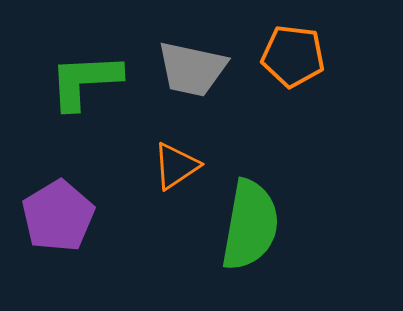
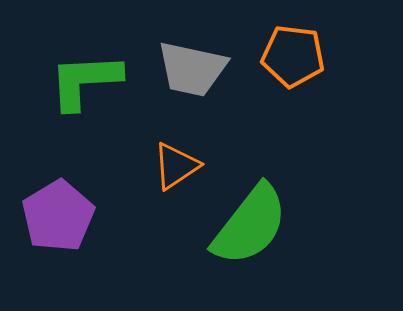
green semicircle: rotated 28 degrees clockwise
